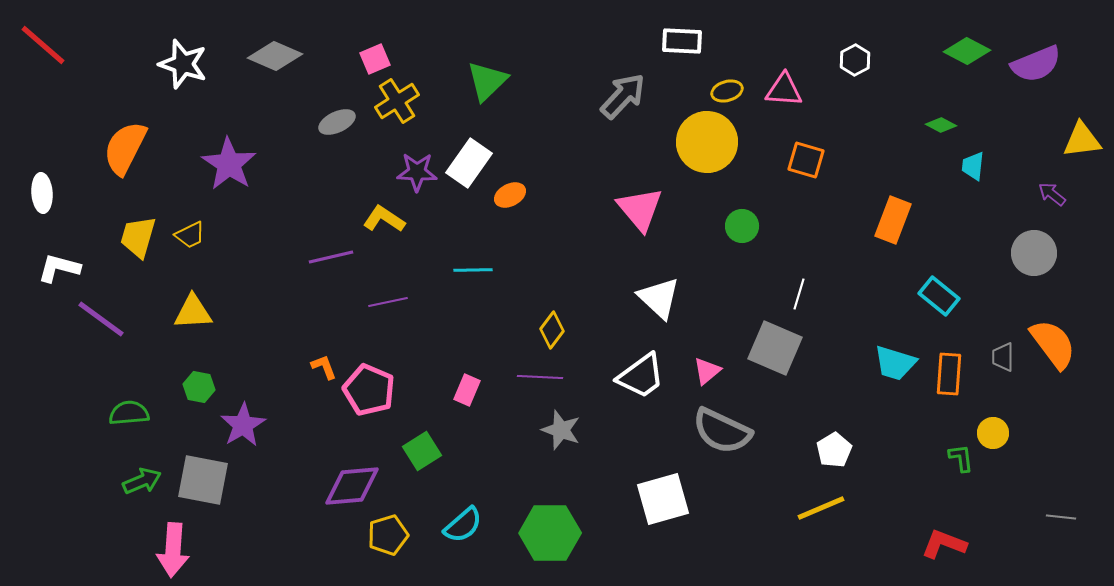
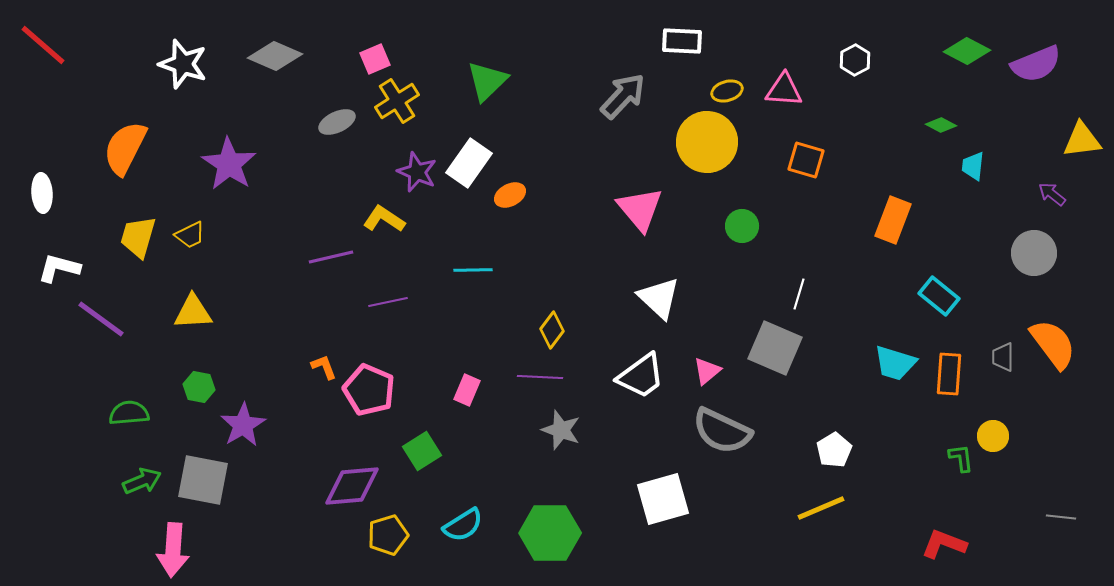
purple star at (417, 172): rotated 21 degrees clockwise
yellow circle at (993, 433): moved 3 px down
cyan semicircle at (463, 525): rotated 9 degrees clockwise
